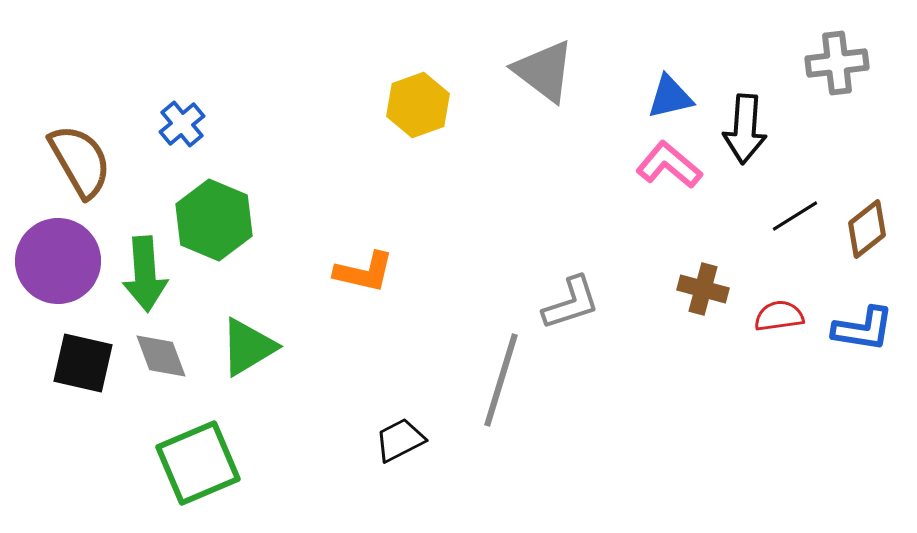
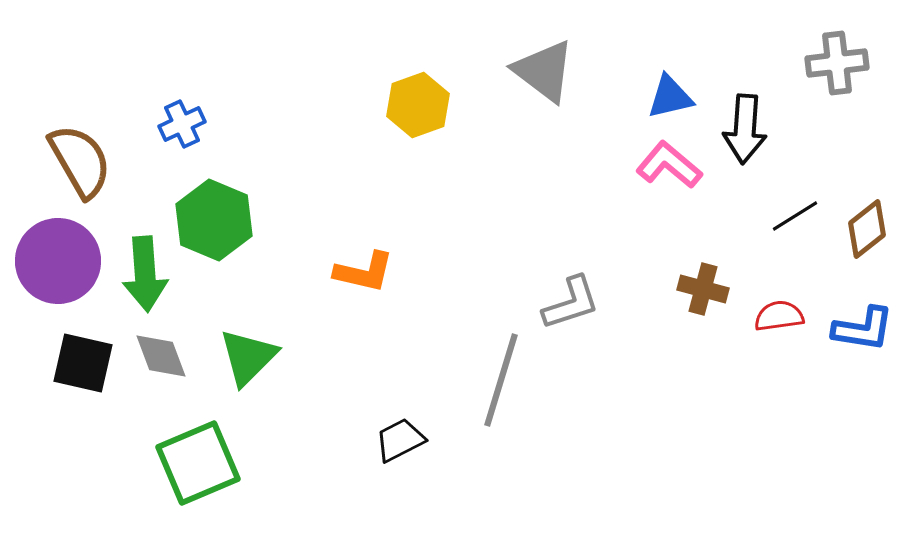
blue cross: rotated 15 degrees clockwise
green triangle: moved 10 px down; rotated 14 degrees counterclockwise
